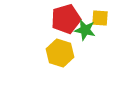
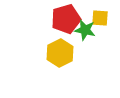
yellow hexagon: rotated 16 degrees clockwise
